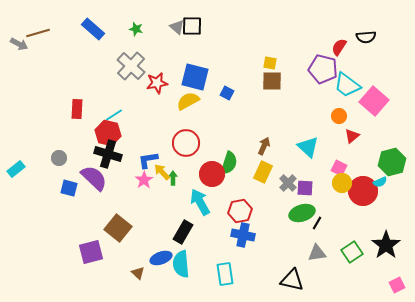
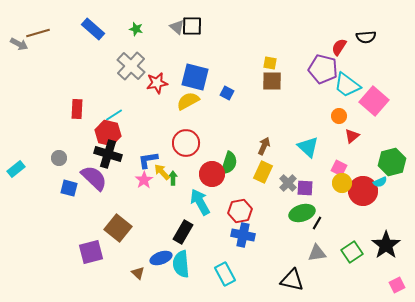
cyan rectangle at (225, 274): rotated 20 degrees counterclockwise
